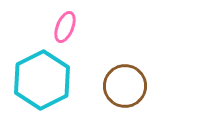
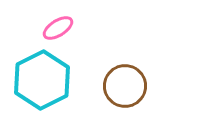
pink ellipse: moved 7 px left, 1 px down; rotated 36 degrees clockwise
